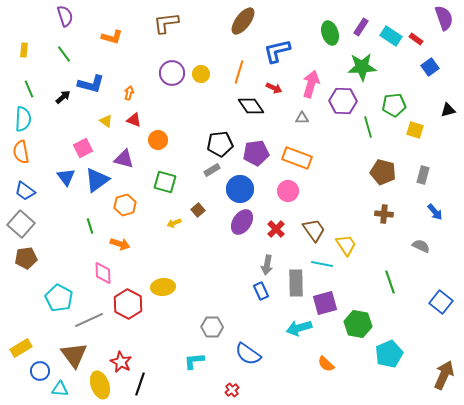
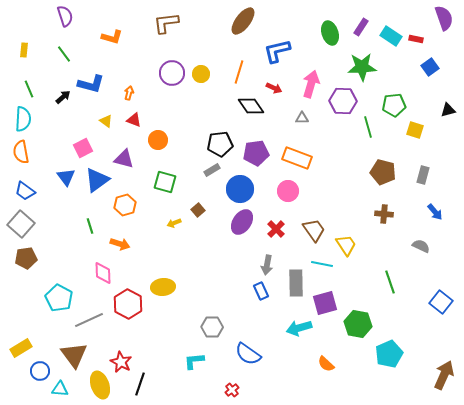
red rectangle at (416, 39): rotated 24 degrees counterclockwise
